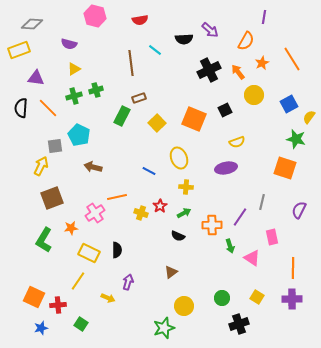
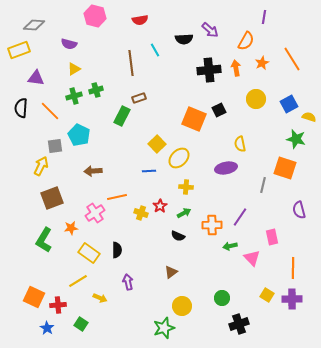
gray diamond at (32, 24): moved 2 px right, 1 px down
cyan line at (155, 50): rotated 24 degrees clockwise
black cross at (209, 70): rotated 20 degrees clockwise
orange arrow at (238, 72): moved 2 px left, 4 px up; rotated 28 degrees clockwise
yellow circle at (254, 95): moved 2 px right, 4 px down
orange line at (48, 108): moved 2 px right, 3 px down
black square at (225, 110): moved 6 px left
yellow semicircle at (309, 117): rotated 72 degrees clockwise
yellow square at (157, 123): moved 21 px down
yellow semicircle at (237, 142): moved 3 px right, 2 px down; rotated 98 degrees clockwise
yellow ellipse at (179, 158): rotated 65 degrees clockwise
brown arrow at (93, 167): moved 4 px down; rotated 18 degrees counterclockwise
blue line at (149, 171): rotated 32 degrees counterclockwise
gray line at (262, 202): moved 1 px right, 17 px up
purple semicircle at (299, 210): rotated 42 degrees counterclockwise
green arrow at (230, 246): rotated 96 degrees clockwise
yellow rectangle at (89, 253): rotated 10 degrees clockwise
pink triangle at (252, 258): rotated 12 degrees clockwise
yellow line at (78, 281): rotated 24 degrees clockwise
purple arrow at (128, 282): rotated 28 degrees counterclockwise
yellow square at (257, 297): moved 10 px right, 2 px up
yellow arrow at (108, 298): moved 8 px left
yellow circle at (184, 306): moved 2 px left
blue star at (41, 328): moved 6 px right; rotated 24 degrees counterclockwise
